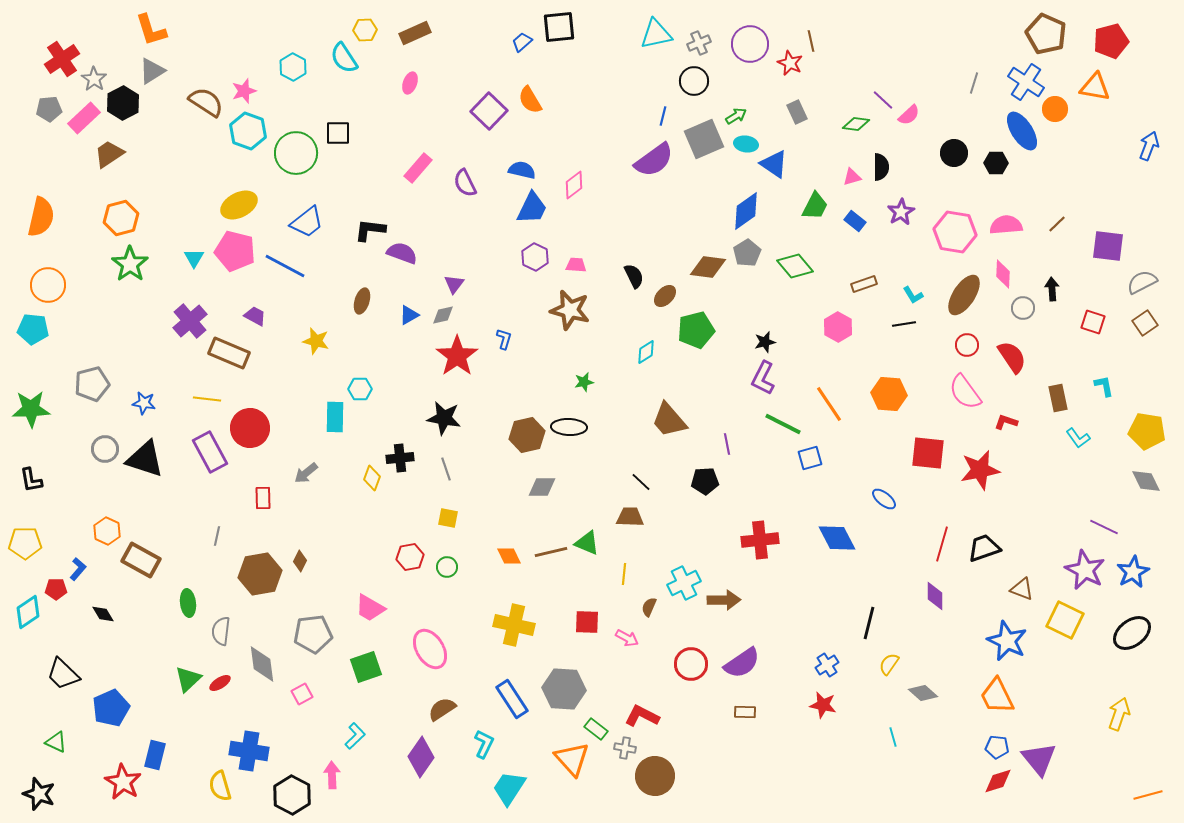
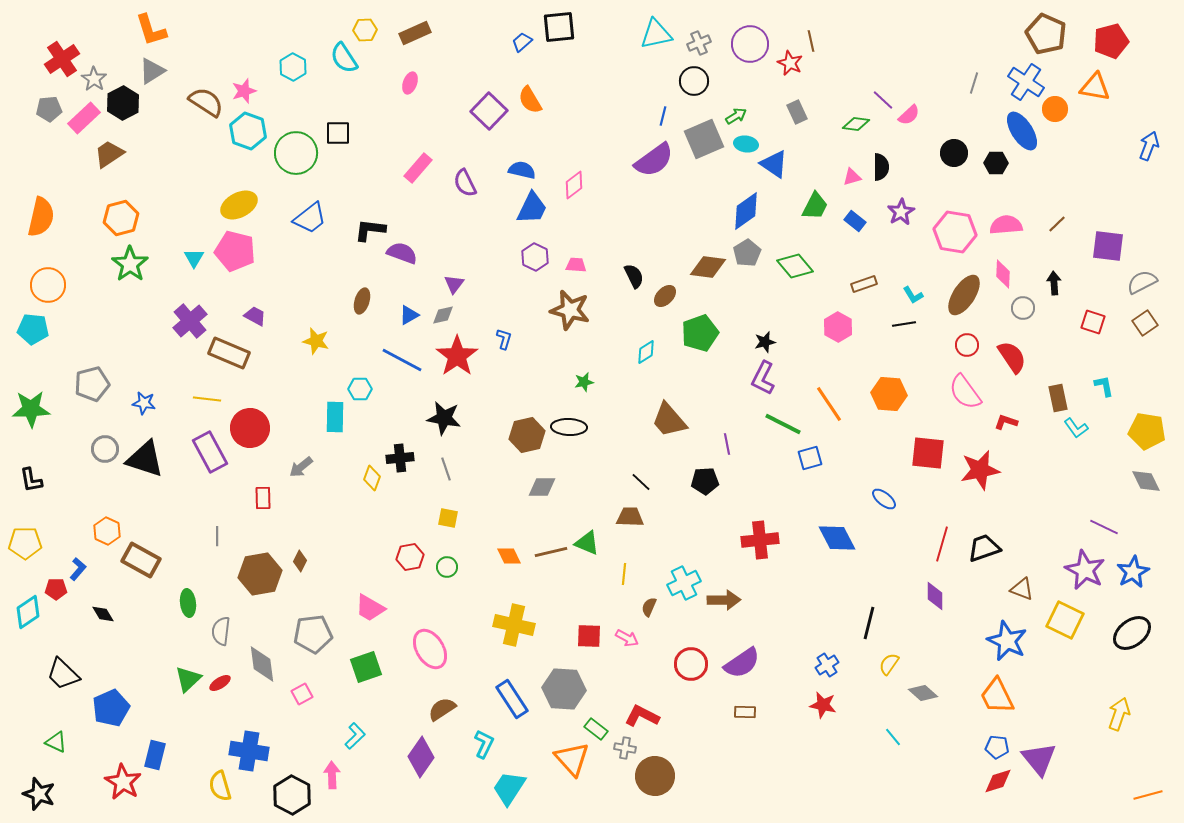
blue trapezoid at (307, 222): moved 3 px right, 4 px up
blue line at (285, 266): moved 117 px right, 94 px down
black arrow at (1052, 289): moved 2 px right, 6 px up
green pentagon at (696, 330): moved 4 px right, 3 px down; rotated 6 degrees counterclockwise
cyan L-shape at (1078, 438): moved 2 px left, 10 px up
gray arrow at (306, 473): moved 5 px left, 6 px up
gray line at (217, 536): rotated 12 degrees counterclockwise
red square at (587, 622): moved 2 px right, 14 px down
cyan line at (893, 737): rotated 24 degrees counterclockwise
